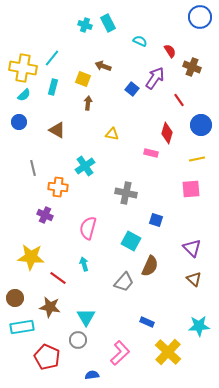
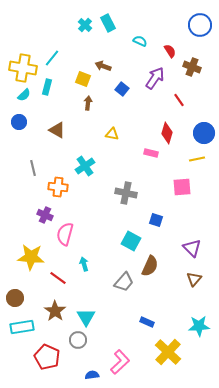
blue circle at (200, 17): moved 8 px down
cyan cross at (85, 25): rotated 24 degrees clockwise
cyan rectangle at (53, 87): moved 6 px left
blue square at (132, 89): moved 10 px left
blue circle at (201, 125): moved 3 px right, 8 px down
pink square at (191, 189): moved 9 px left, 2 px up
pink semicircle at (88, 228): moved 23 px left, 6 px down
brown triangle at (194, 279): rotated 28 degrees clockwise
brown star at (50, 307): moved 5 px right, 4 px down; rotated 25 degrees clockwise
pink L-shape at (120, 353): moved 9 px down
